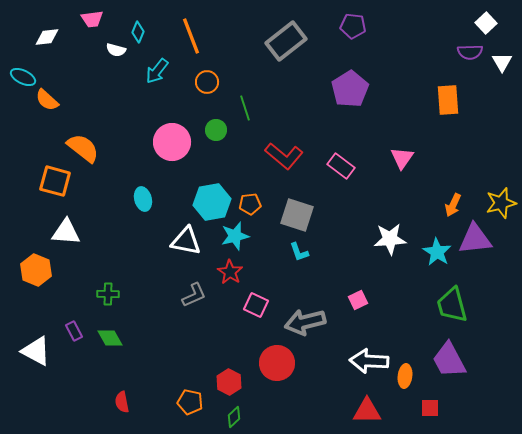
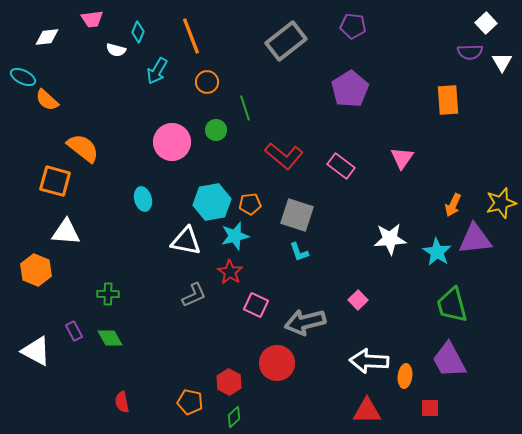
cyan arrow at (157, 71): rotated 8 degrees counterclockwise
pink square at (358, 300): rotated 18 degrees counterclockwise
